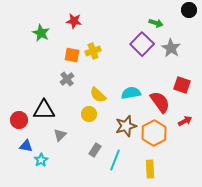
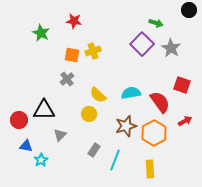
gray rectangle: moved 1 px left
